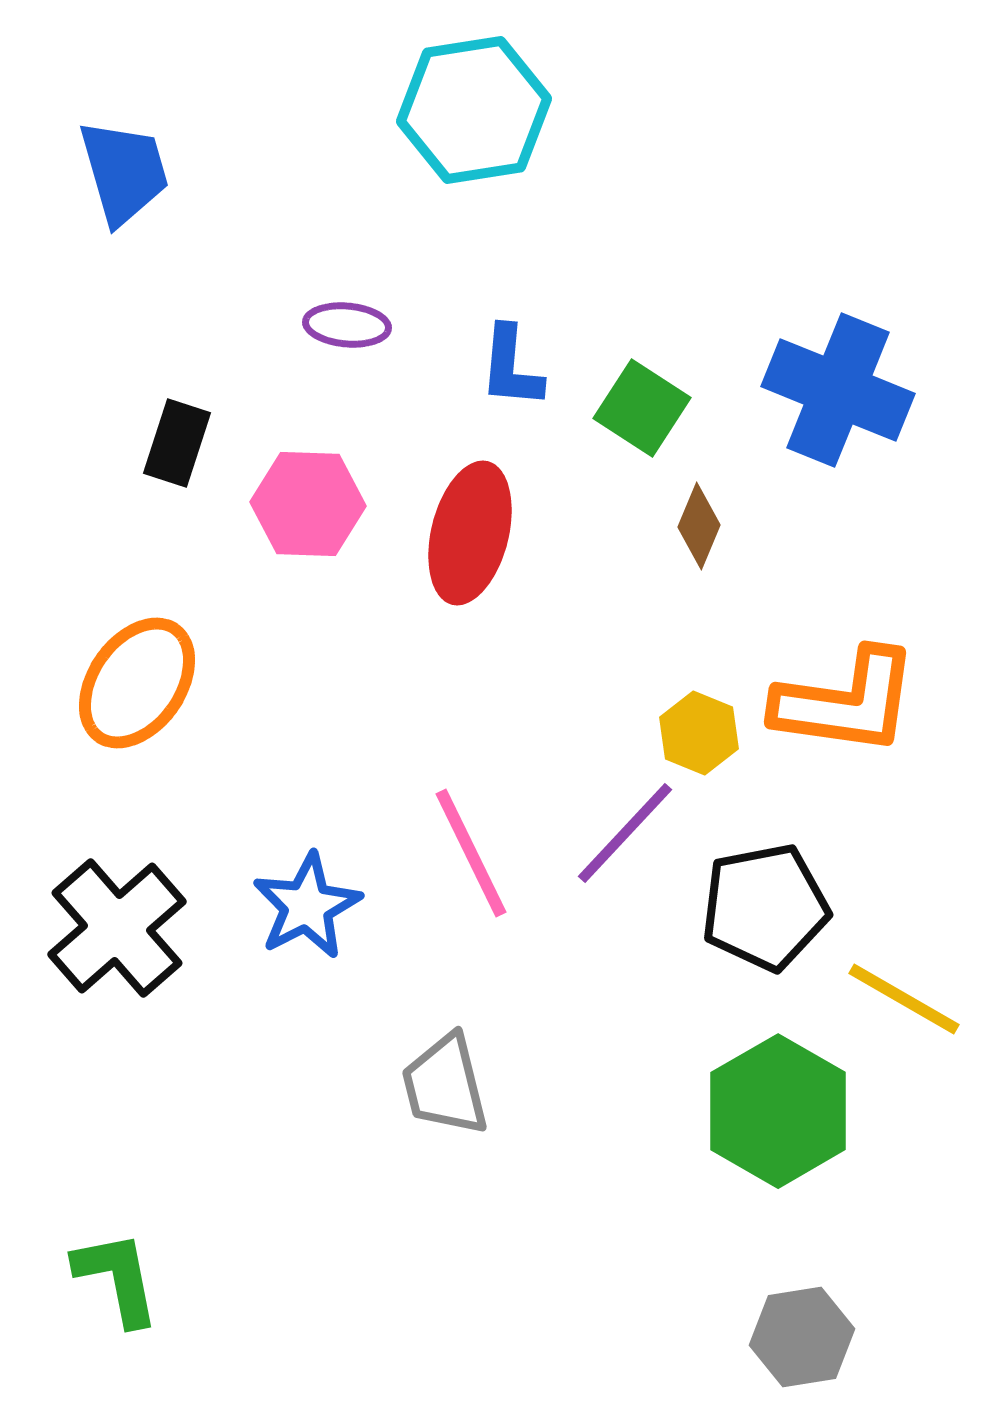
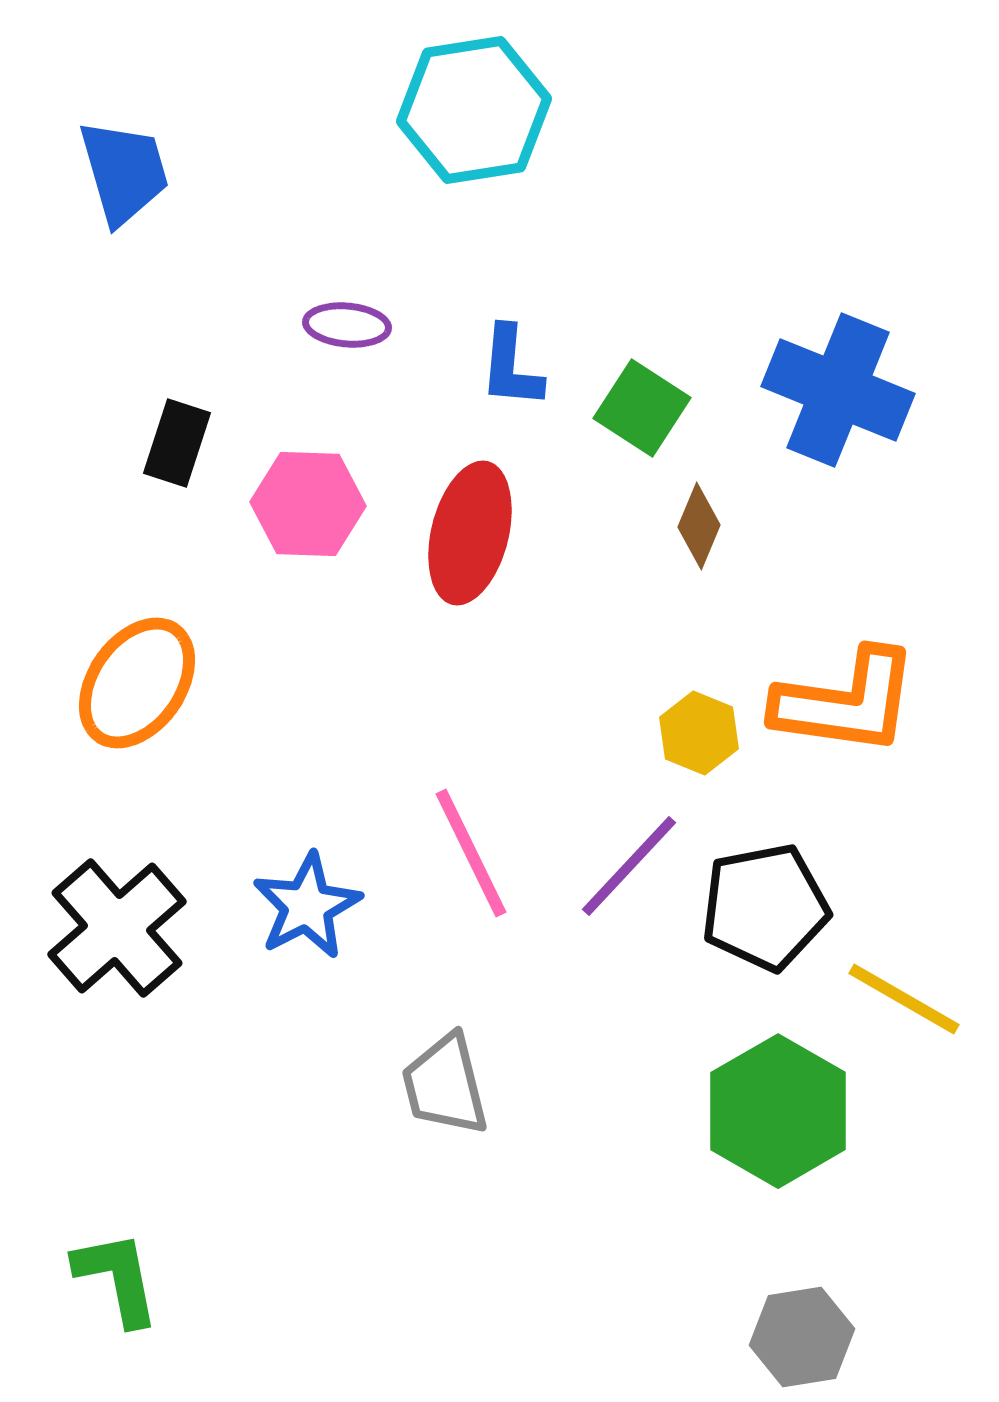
purple line: moved 4 px right, 33 px down
